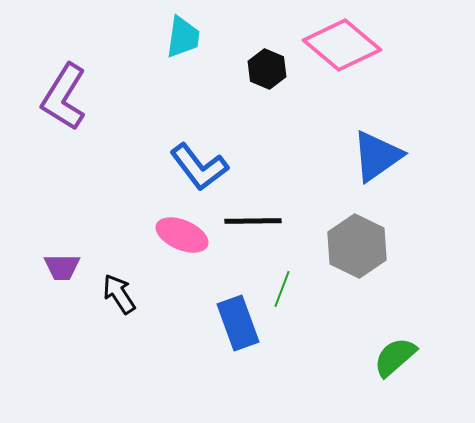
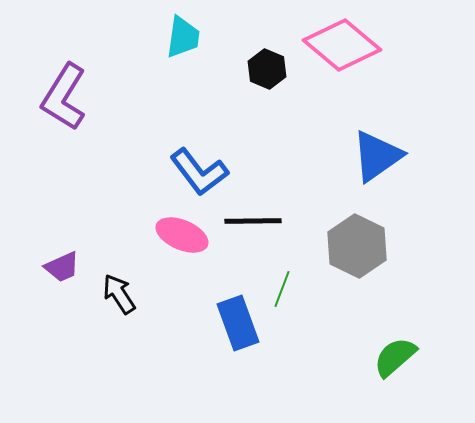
blue L-shape: moved 5 px down
purple trapezoid: rotated 24 degrees counterclockwise
